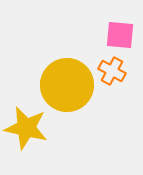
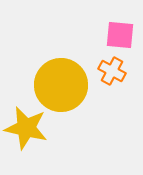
yellow circle: moved 6 px left
